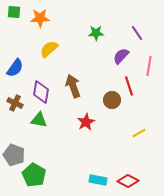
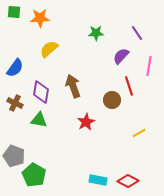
gray pentagon: moved 1 px down
